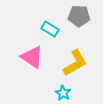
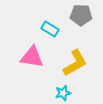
gray pentagon: moved 2 px right, 1 px up
pink triangle: rotated 25 degrees counterclockwise
cyan star: rotated 28 degrees clockwise
